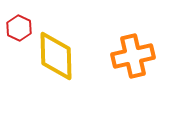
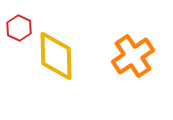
orange cross: rotated 21 degrees counterclockwise
